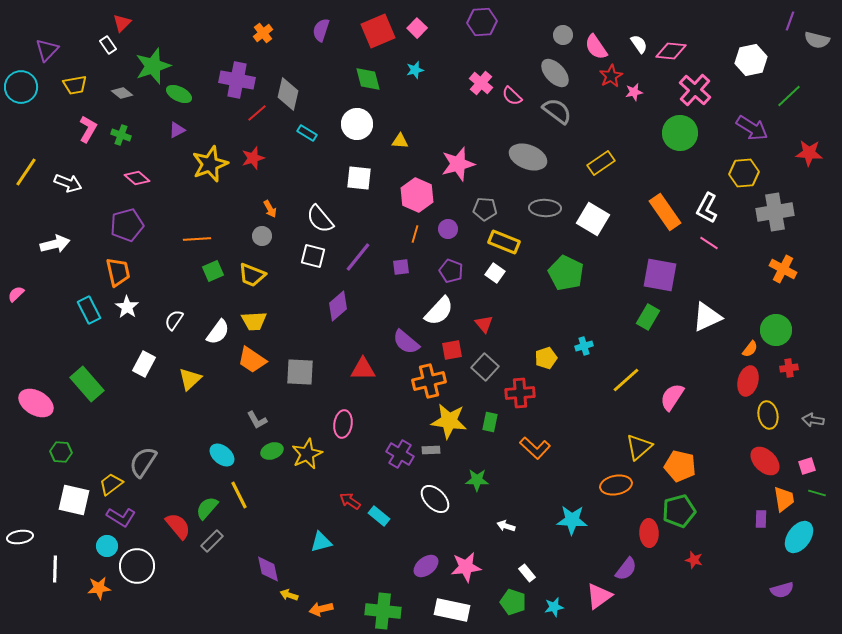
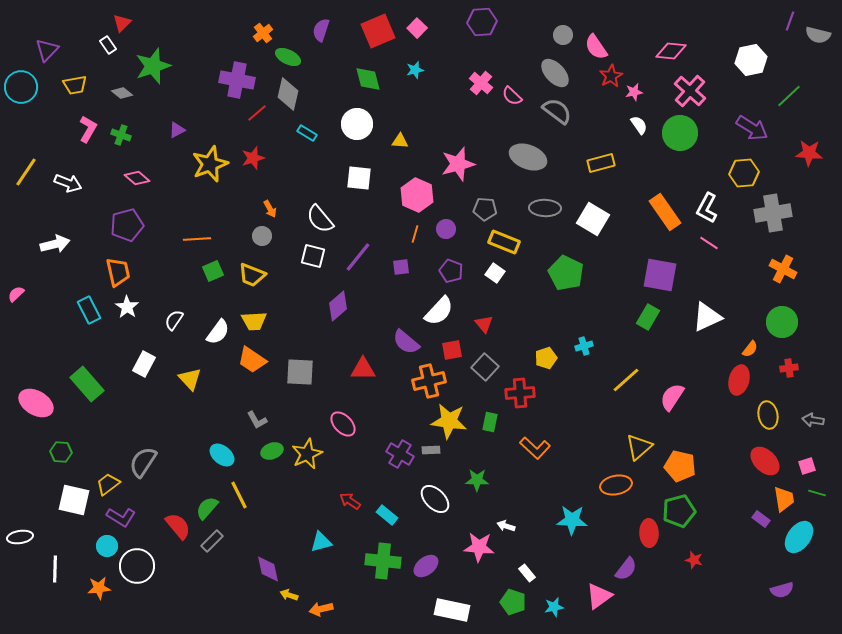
gray semicircle at (817, 40): moved 1 px right, 5 px up
white semicircle at (639, 44): moved 81 px down
pink cross at (695, 90): moved 5 px left, 1 px down
green ellipse at (179, 94): moved 109 px right, 37 px up
yellow rectangle at (601, 163): rotated 20 degrees clockwise
gray cross at (775, 212): moved 2 px left, 1 px down
purple circle at (448, 229): moved 2 px left
green circle at (776, 330): moved 6 px right, 8 px up
yellow triangle at (190, 379): rotated 30 degrees counterclockwise
red ellipse at (748, 381): moved 9 px left, 1 px up
pink ellipse at (343, 424): rotated 52 degrees counterclockwise
yellow trapezoid at (111, 484): moved 3 px left
cyan rectangle at (379, 516): moved 8 px right, 1 px up
purple rectangle at (761, 519): rotated 54 degrees counterclockwise
pink star at (466, 567): moved 13 px right, 20 px up; rotated 12 degrees clockwise
green cross at (383, 611): moved 50 px up
